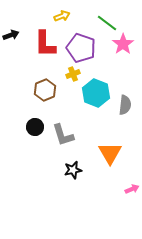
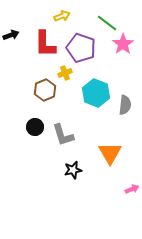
yellow cross: moved 8 px left, 1 px up
